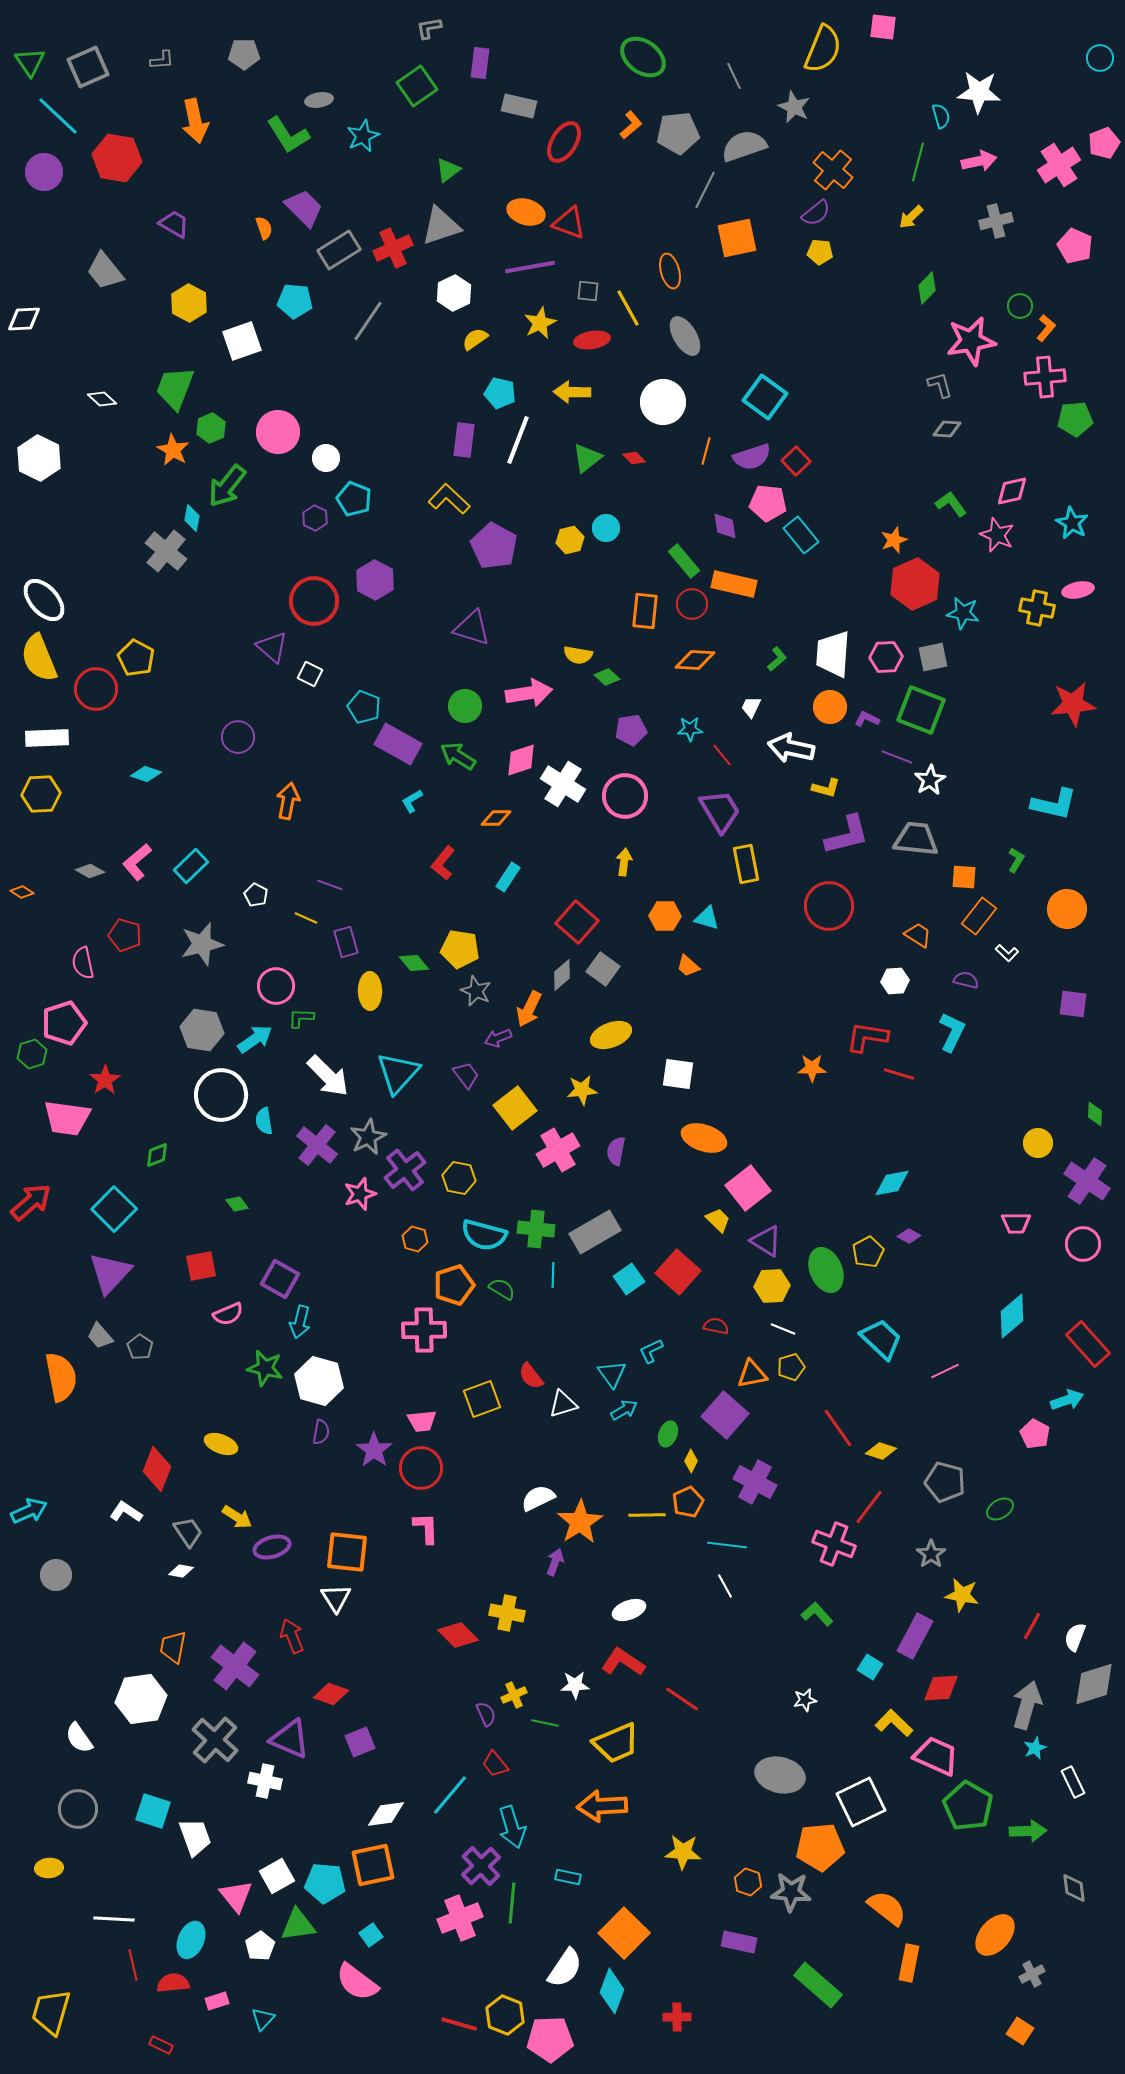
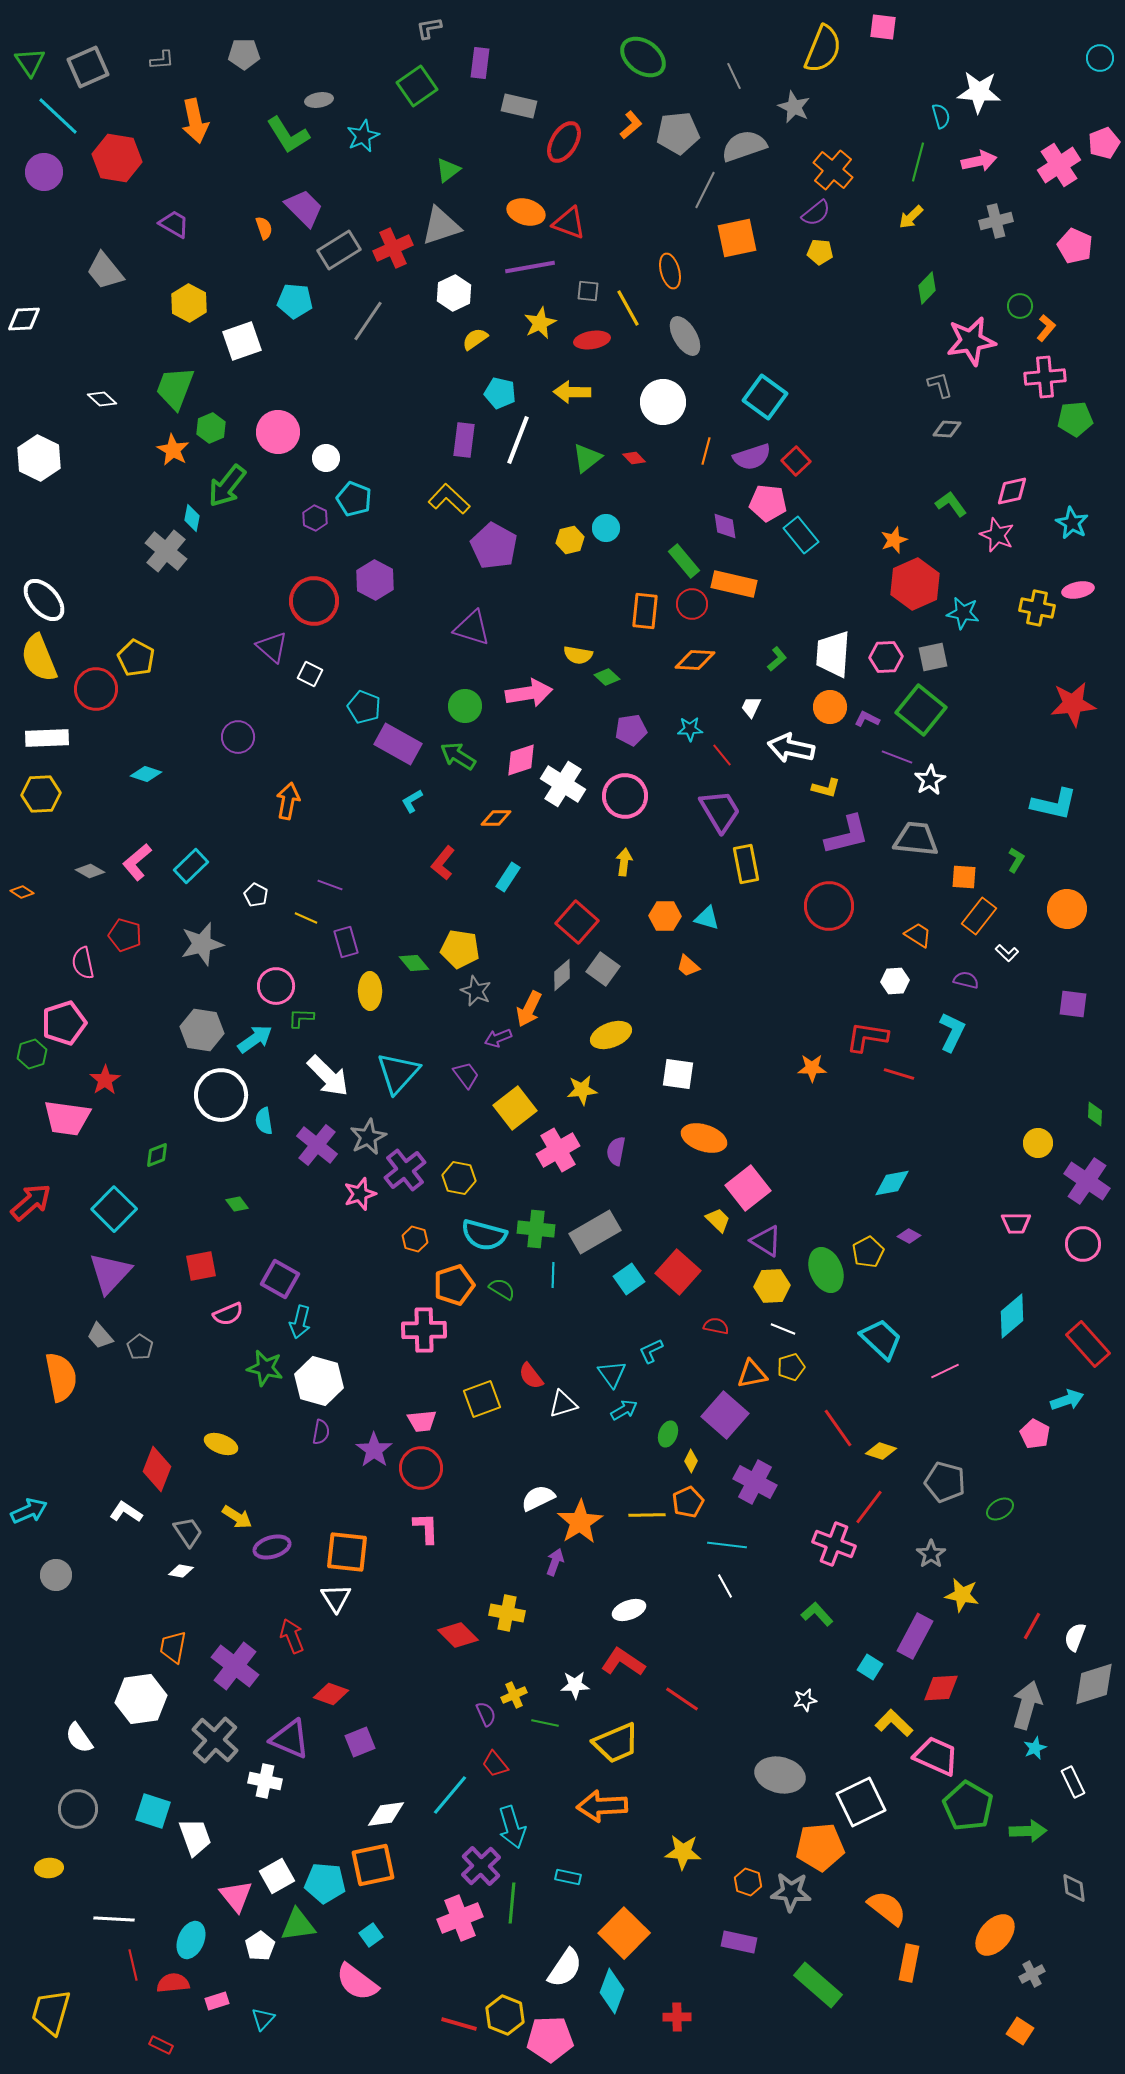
green square at (921, 710): rotated 18 degrees clockwise
